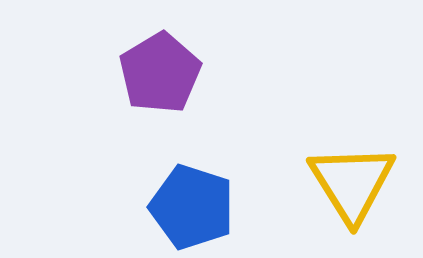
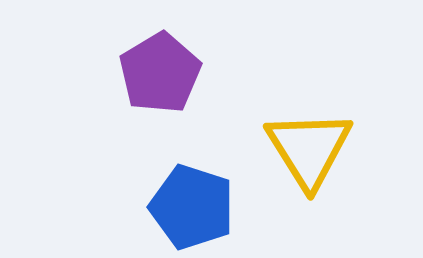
yellow triangle: moved 43 px left, 34 px up
